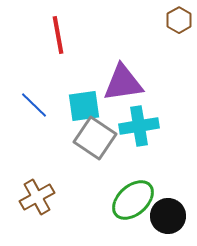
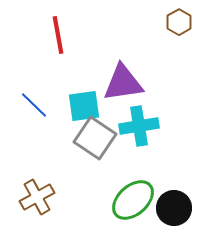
brown hexagon: moved 2 px down
black circle: moved 6 px right, 8 px up
